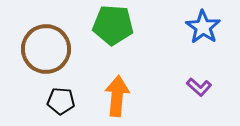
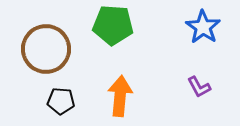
purple L-shape: rotated 20 degrees clockwise
orange arrow: moved 3 px right
